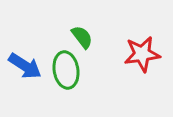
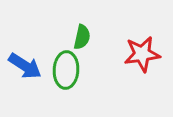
green semicircle: rotated 50 degrees clockwise
green ellipse: rotated 12 degrees clockwise
